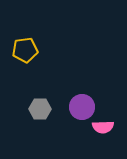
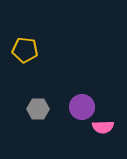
yellow pentagon: rotated 15 degrees clockwise
gray hexagon: moved 2 px left
